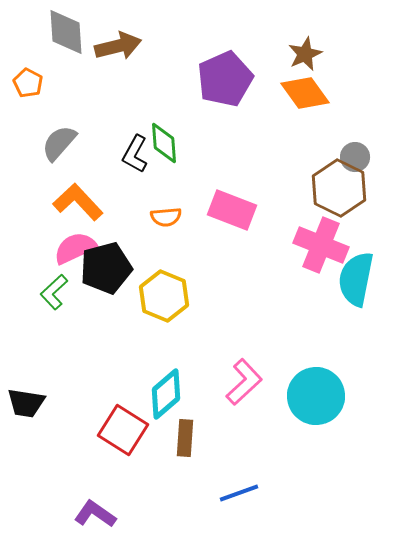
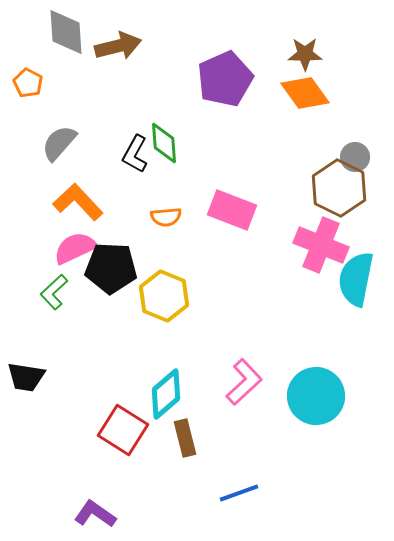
brown star: rotated 24 degrees clockwise
black pentagon: moved 5 px right; rotated 18 degrees clockwise
black trapezoid: moved 26 px up
brown rectangle: rotated 18 degrees counterclockwise
